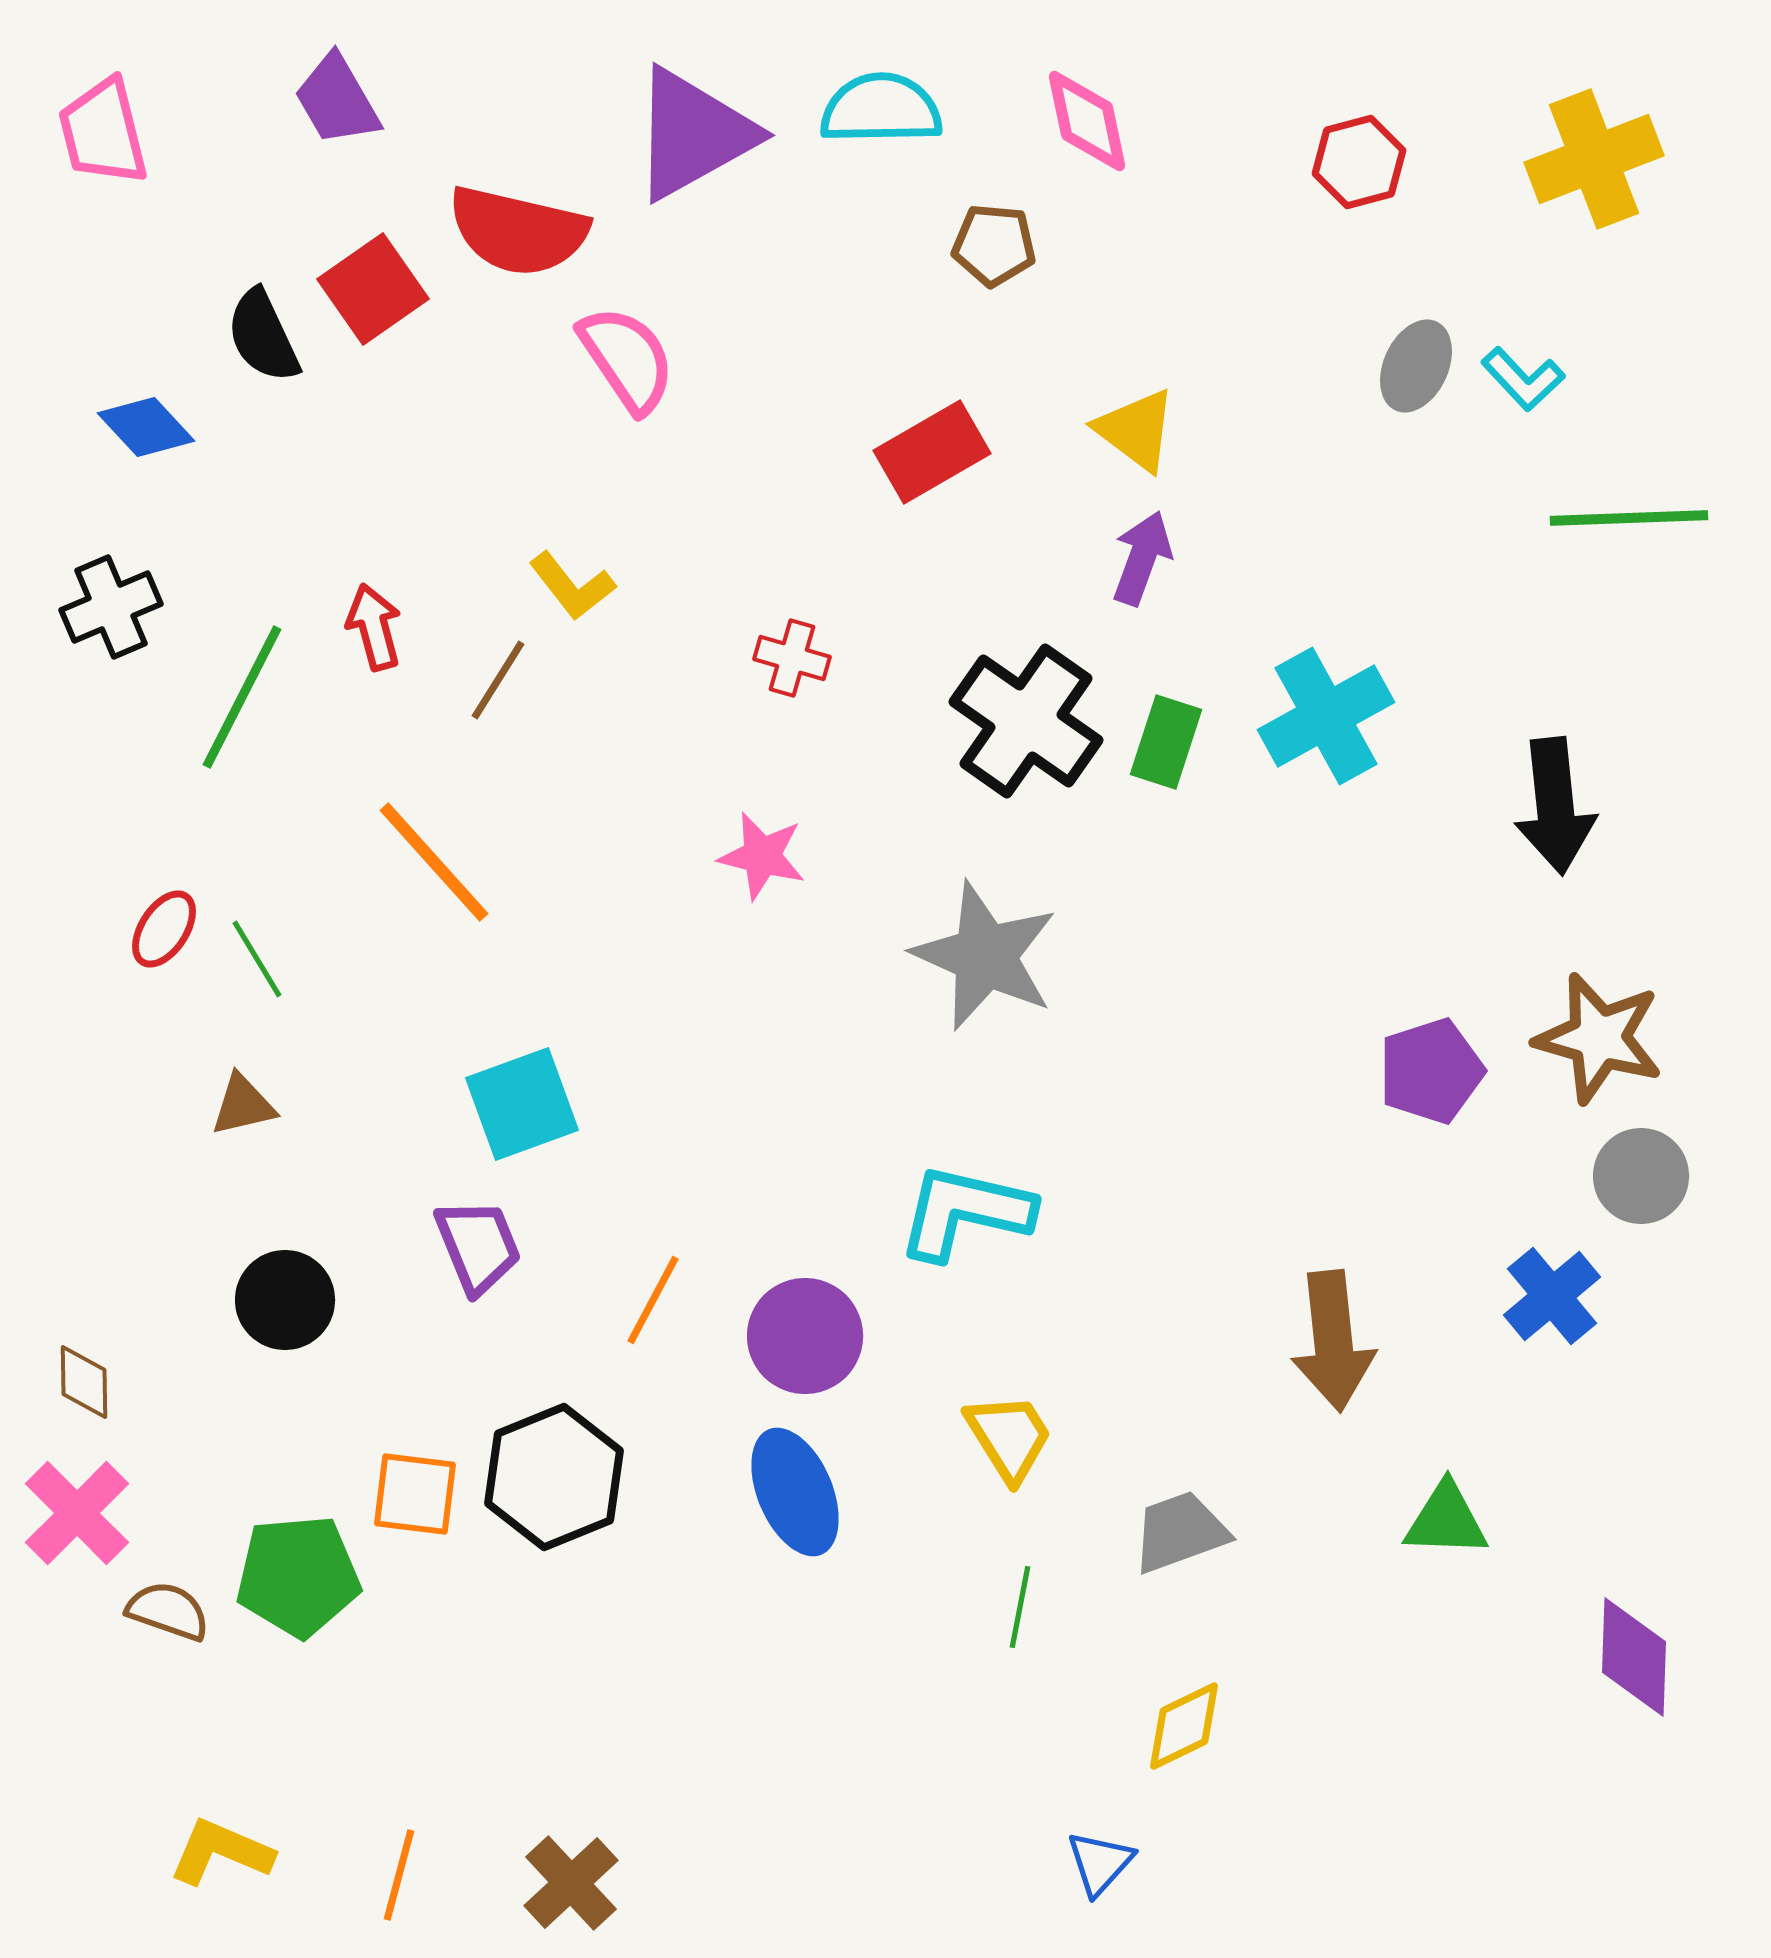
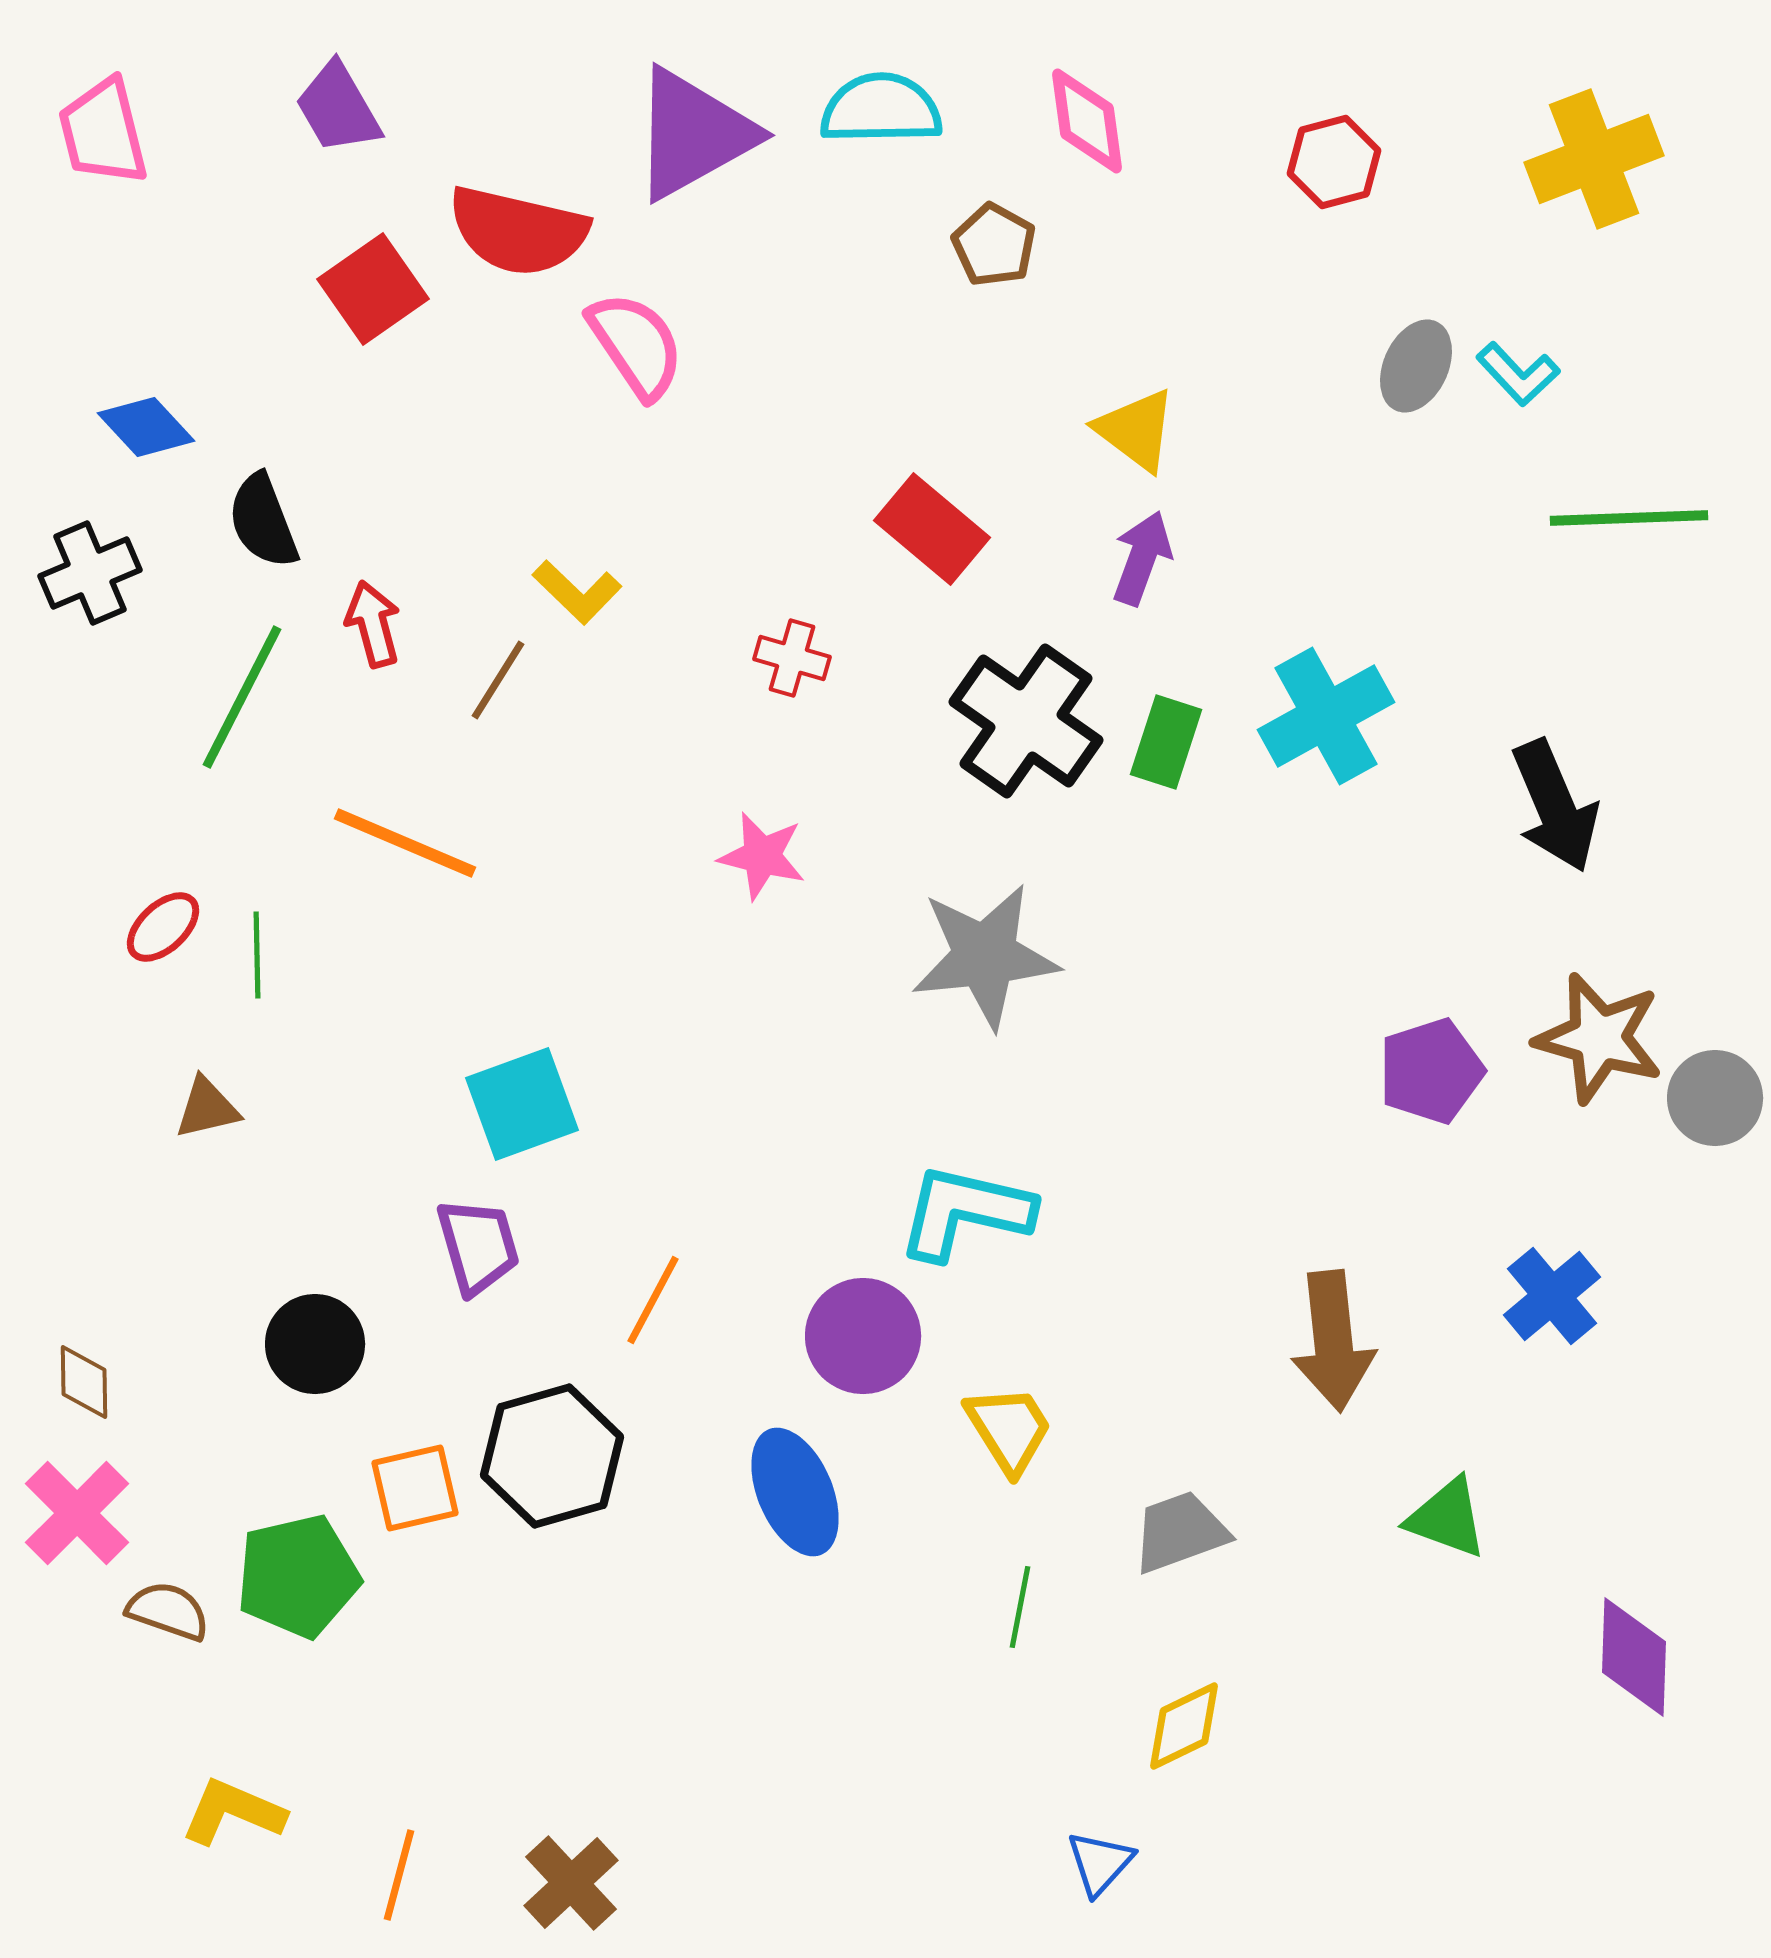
purple trapezoid at (337, 100): moved 1 px right, 8 px down
pink diamond at (1087, 121): rotated 4 degrees clockwise
red hexagon at (1359, 162): moved 25 px left
brown pentagon at (994, 245): rotated 24 degrees clockwise
black semicircle at (263, 336): moved 185 px down; rotated 4 degrees clockwise
pink semicircle at (627, 359): moved 9 px right, 14 px up
cyan L-shape at (1523, 379): moved 5 px left, 5 px up
red rectangle at (932, 452): moved 77 px down; rotated 70 degrees clockwise
yellow L-shape at (572, 586): moved 5 px right, 6 px down; rotated 8 degrees counterclockwise
black cross at (111, 607): moved 21 px left, 34 px up
red arrow at (374, 627): moved 1 px left, 3 px up
black arrow at (1555, 806): rotated 17 degrees counterclockwise
orange line at (434, 862): moved 29 px left, 19 px up; rotated 25 degrees counterclockwise
red ellipse at (164, 929): moved 1 px left, 2 px up; rotated 14 degrees clockwise
gray star at (985, 956): rotated 30 degrees counterclockwise
green line at (257, 959): moved 4 px up; rotated 30 degrees clockwise
brown triangle at (243, 1105): moved 36 px left, 3 px down
gray circle at (1641, 1176): moved 74 px right, 78 px up
purple trapezoid at (478, 1246): rotated 6 degrees clockwise
black circle at (285, 1300): moved 30 px right, 44 px down
purple circle at (805, 1336): moved 58 px right
yellow trapezoid at (1009, 1437): moved 8 px up
black hexagon at (554, 1477): moved 2 px left, 21 px up; rotated 6 degrees clockwise
orange square at (415, 1494): moved 6 px up; rotated 20 degrees counterclockwise
green triangle at (1446, 1520): moved 1 px right, 2 px up; rotated 18 degrees clockwise
green pentagon at (298, 1576): rotated 8 degrees counterclockwise
yellow L-shape at (221, 1852): moved 12 px right, 40 px up
